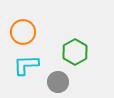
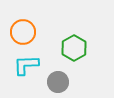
green hexagon: moved 1 px left, 4 px up
